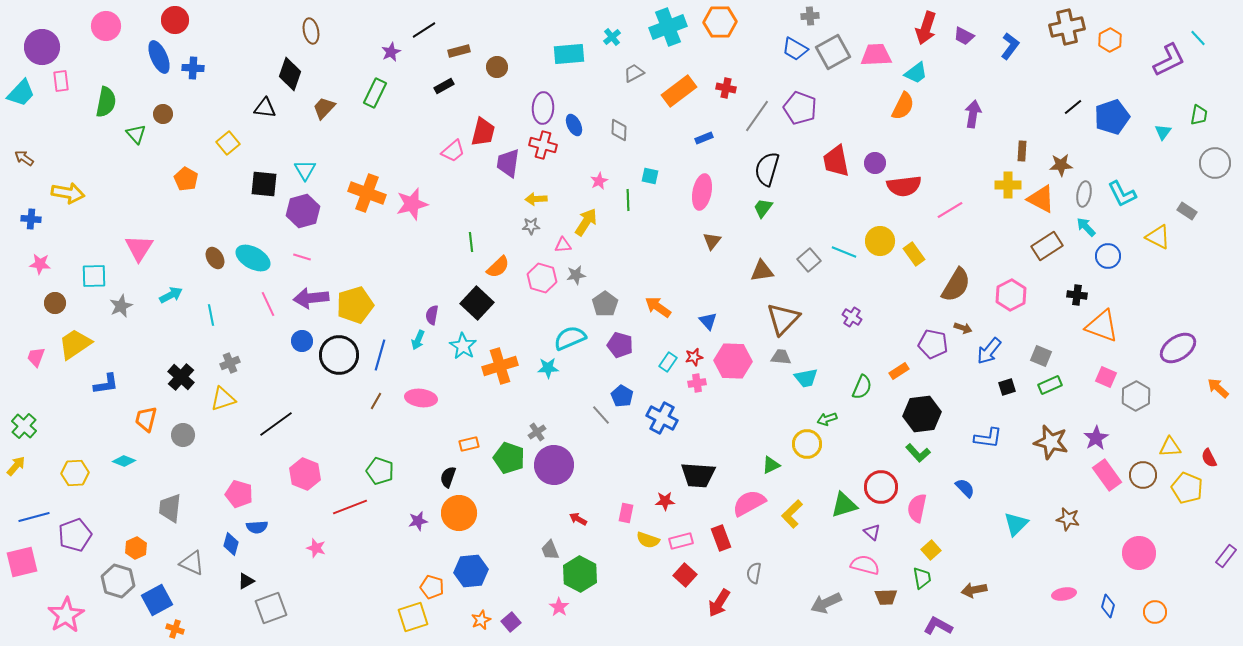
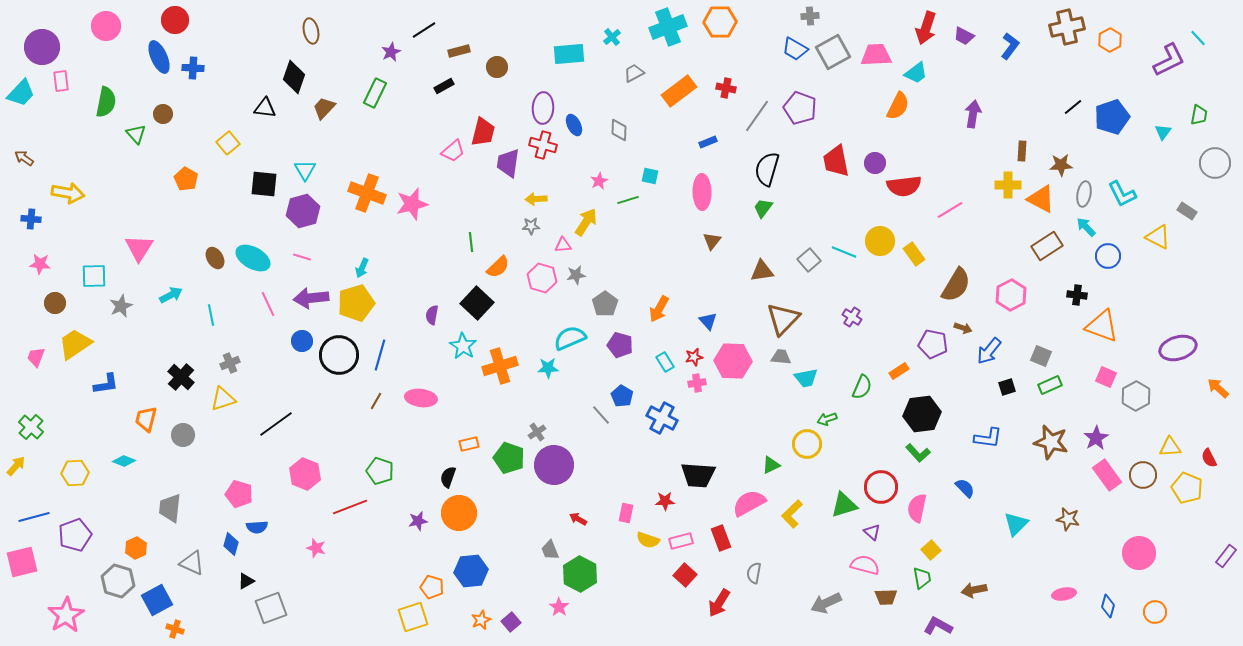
black diamond at (290, 74): moved 4 px right, 3 px down
orange semicircle at (903, 106): moved 5 px left
blue rectangle at (704, 138): moved 4 px right, 4 px down
pink ellipse at (702, 192): rotated 12 degrees counterclockwise
green line at (628, 200): rotated 75 degrees clockwise
yellow pentagon at (355, 305): moved 1 px right, 2 px up
orange arrow at (658, 307): moved 1 px right, 2 px down; rotated 96 degrees counterclockwise
cyan arrow at (418, 340): moved 56 px left, 72 px up
purple ellipse at (1178, 348): rotated 18 degrees clockwise
cyan rectangle at (668, 362): moved 3 px left; rotated 66 degrees counterclockwise
green cross at (24, 426): moved 7 px right, 1 px down
